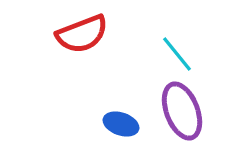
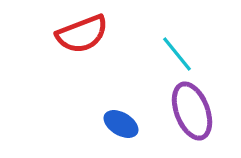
purple ellipse: moved 10 px right
blue ellipse: rotated 12 degrees clockwise
